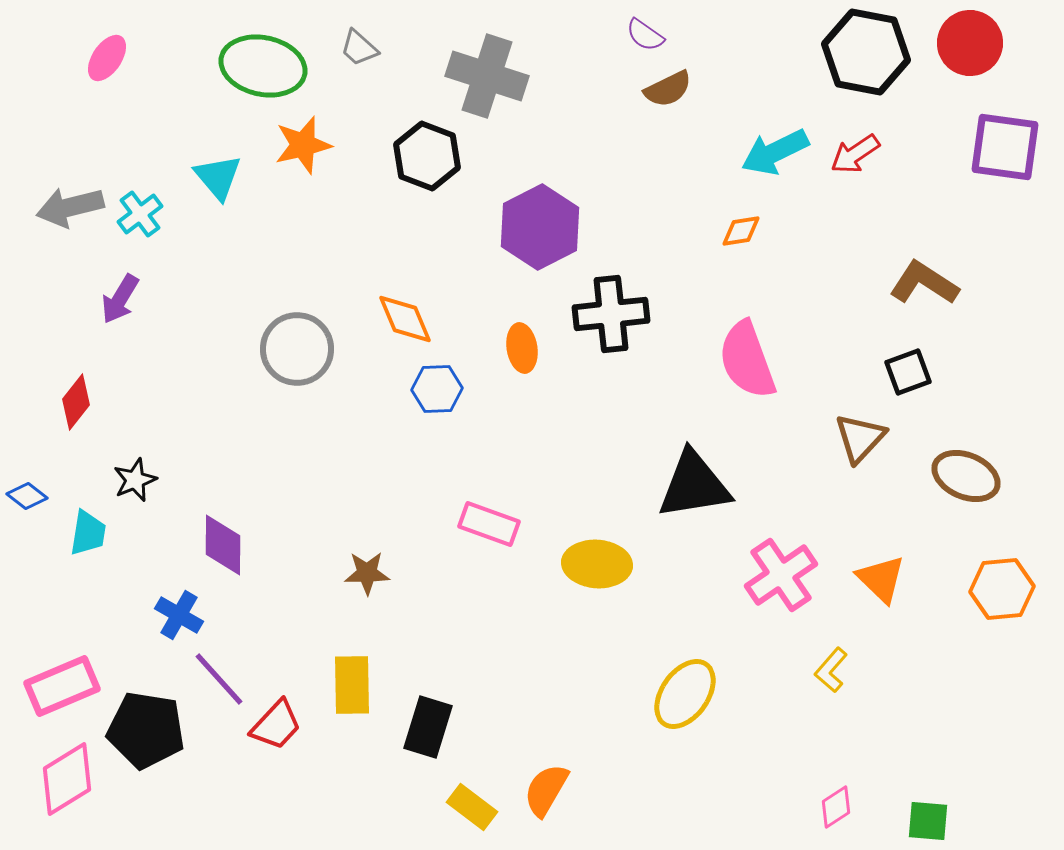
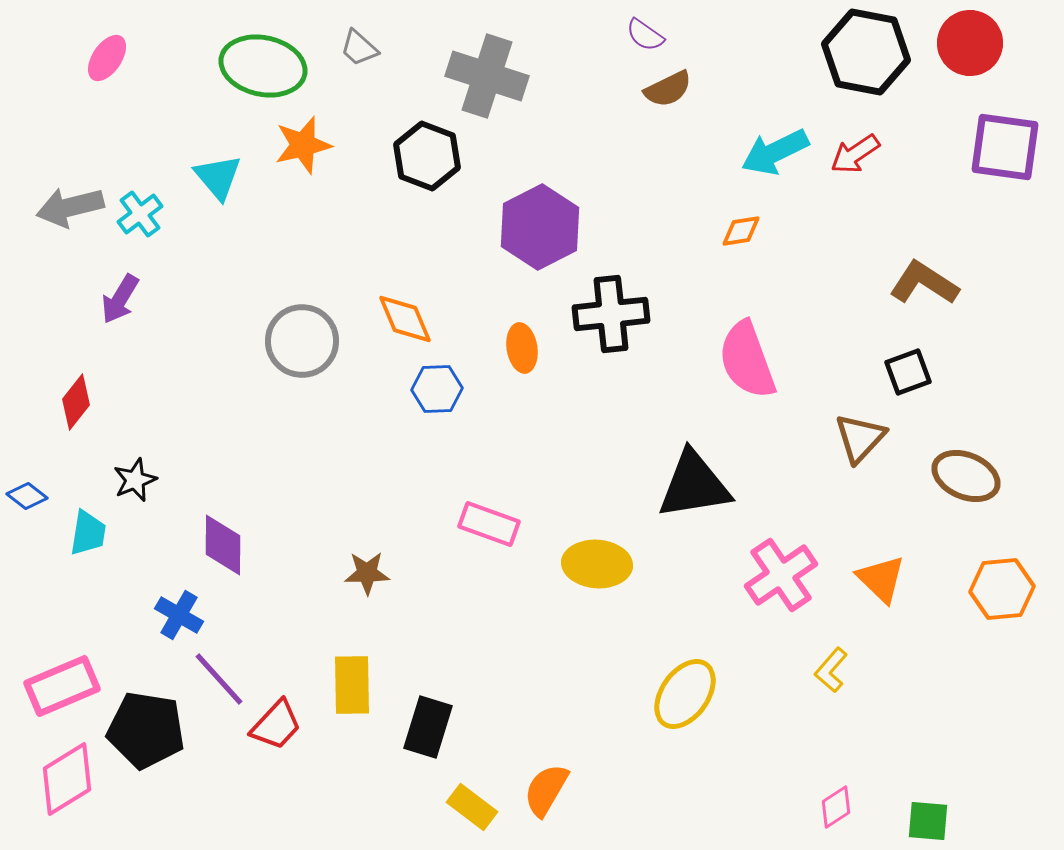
gray circle at (297, 349): moved 5 px right, 8 px up
